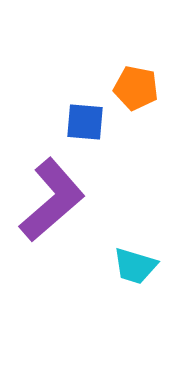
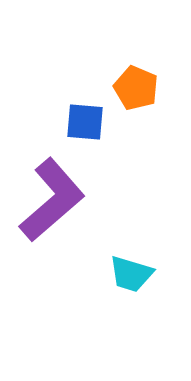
orange pentagon: rotated 12 degrees clockwise
cyan trapezoid: moved 4 px left, 8 px down
